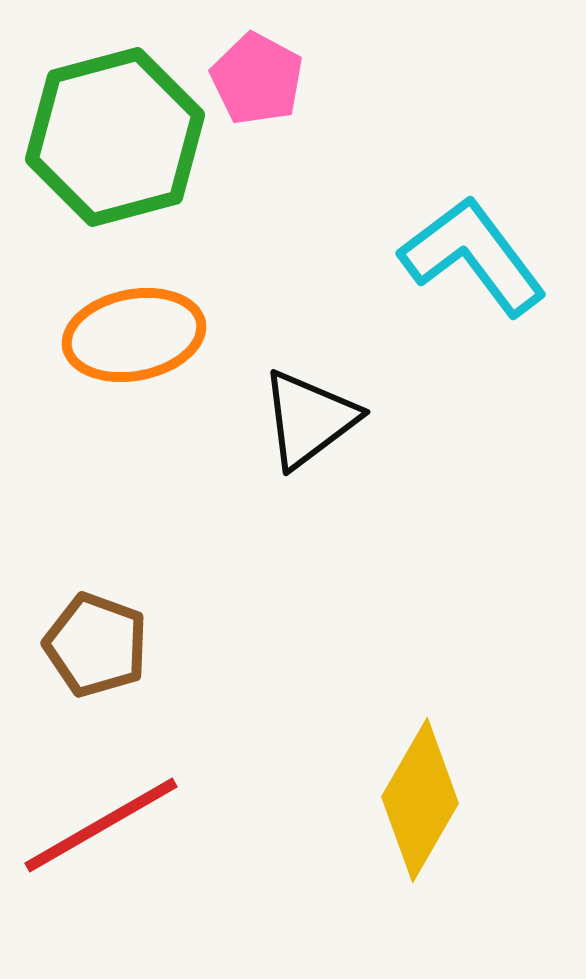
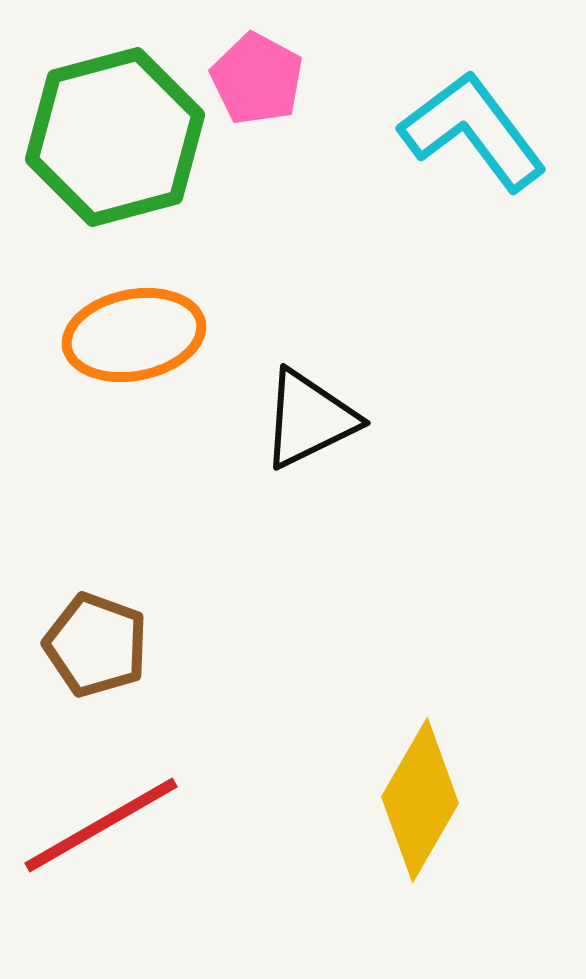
cyan L-shape: moved 125 px up
black triangle: rotated 11 degrees clockwise
